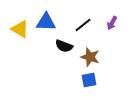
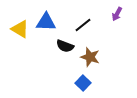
purple arrow: moved 5 px right, 9 px up
black semicircle: moved 1 px right
blue square: moved 6 px left, 3 px down; rotated 35 degrees counterclockwise
